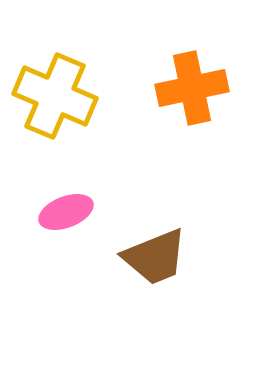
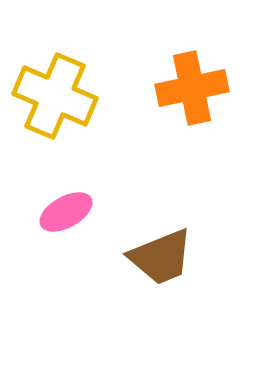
pink ellipse: rotated 8 degrees counterclockwise
brown trapezoid: moved 6 px right
